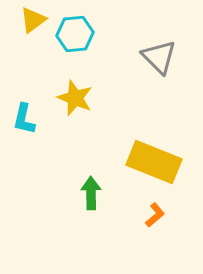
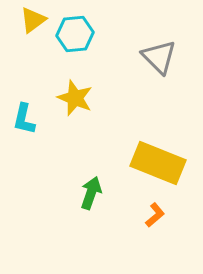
yellow rectangle: moved 4 px right, 1 px down
green arrow: rotated 20 degrees clockwise
